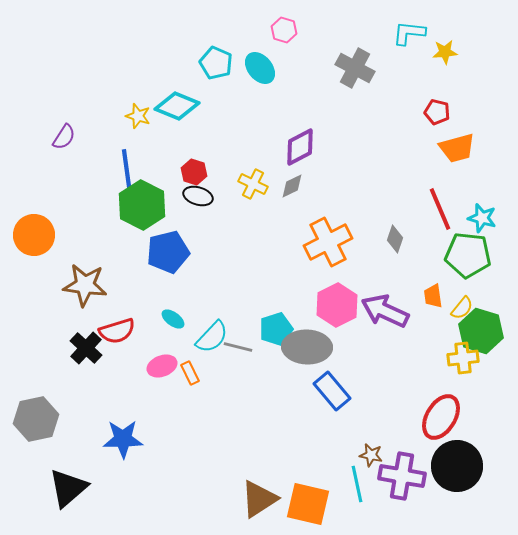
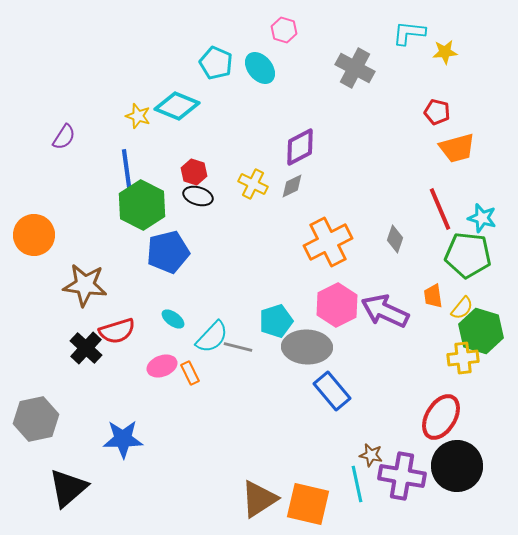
cyan pentagon at (276, 329): moved 8 px up
